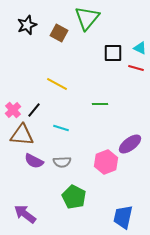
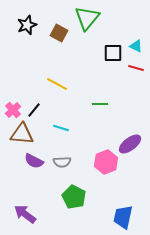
cyan triangle: moved 4 px left, 2 px up
brown triangle: moved 1 px up
